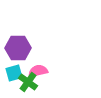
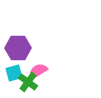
pink semicircle: rotated 18 degrees counterclockwise
